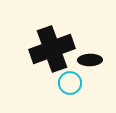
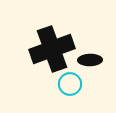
cyan circle: moved 1 px down
